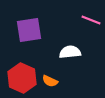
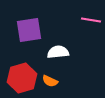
pink line: rotated 12 degrees counterclockwise
white semicircle: moved 12 px left
red hexagon: rotated 20 degrees clockwise
